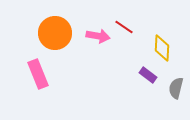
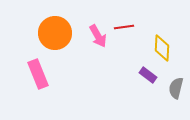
red line: rotated 42 degrees counterclockwise
pink arrow: rotated 50 degrees clockwise
